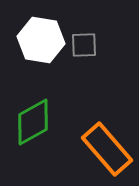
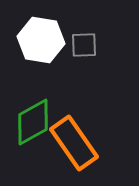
orange rectangle: moved 33 px left, 6 px up; rotated 6 degrees clockwise
